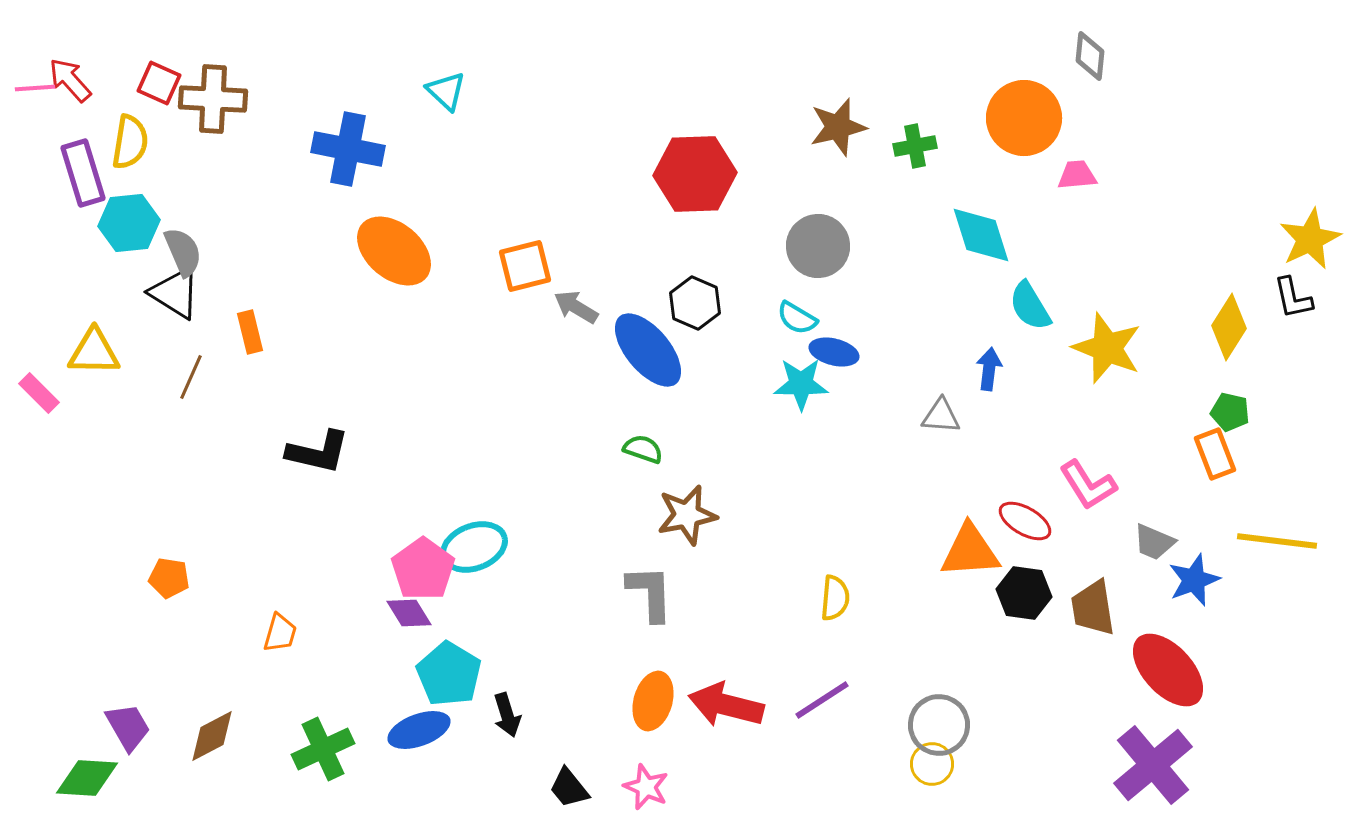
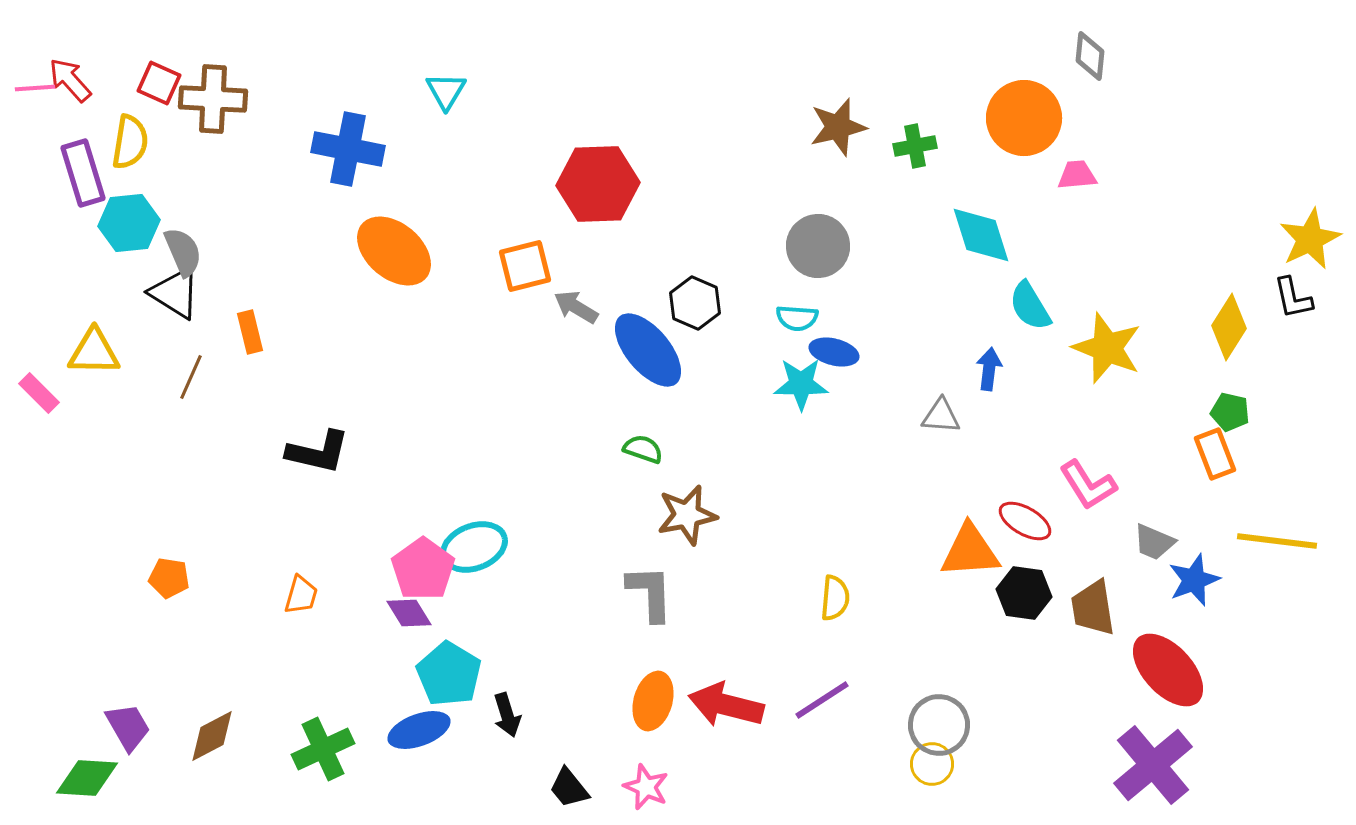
cyan triangle at (446, 91): rotated 18 degrees clockwise
red hexagon at (695, 174): moved 97 px left, 10 px down
cyan semicircle at (797, 318): rotated 27 degrees counterclockwise
orange trapezoid at (280, 633): moved 21 px right, 38 px up
